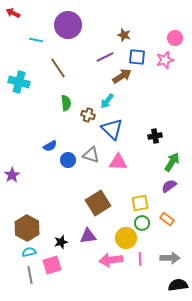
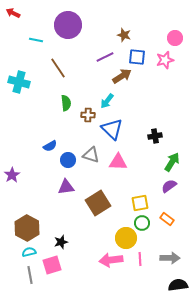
brown cross: rotated 16 degrees counterclockwise
purple triangle: moved 22 px left, 49 px up
